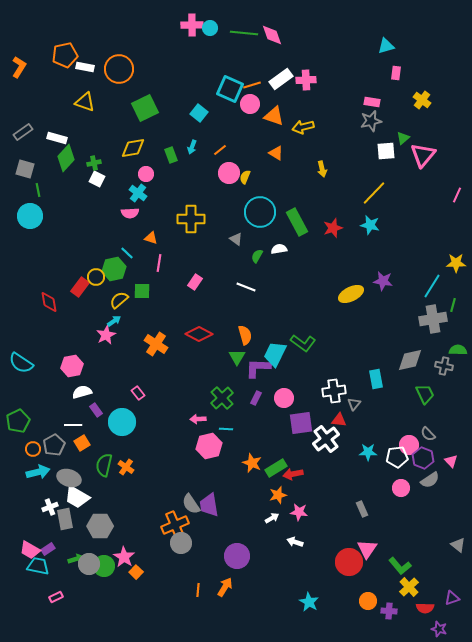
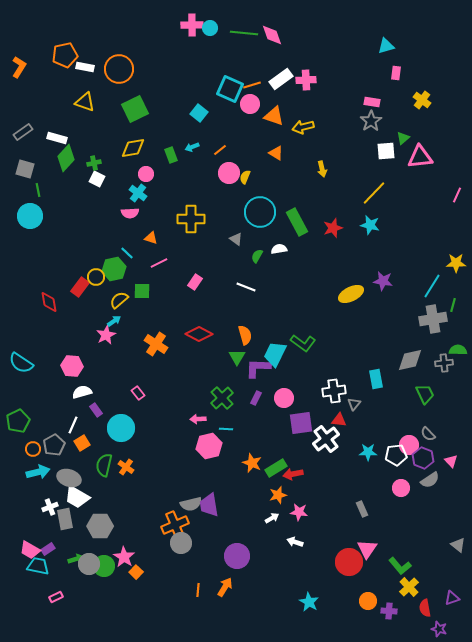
green square at (145, 108): moved 10 px left, 1 px down
gray star at (371, 121): rotated 20 degrees counterclockwise
cyan arrow at (192, 147): rotated 48 degrees clockwise
pink triangle at (423, 155): moved 3 px left, 2 px down; rotated 44 degrees clockwise
pink line at (159, 263): rotated 54 degrees clockwise
pink hexagon at (72, 366): rotated 15 degrees clockwise
gray cross at (444, 366): moved 3 px up; rotated 18 degrees counterclockwise
cyan circle at (122, 422): moved 1 px left, 6 px down
white line at (73, 425): rotated 66 degrees counterclockwise
white pentagon at (397, 457): moved 1 px left, 2 px up
gray semicircle at (191, 504): rotated 70 degrees counterclockwise
red semicircle at (425, 608): rotated 78 degrees clockwise
